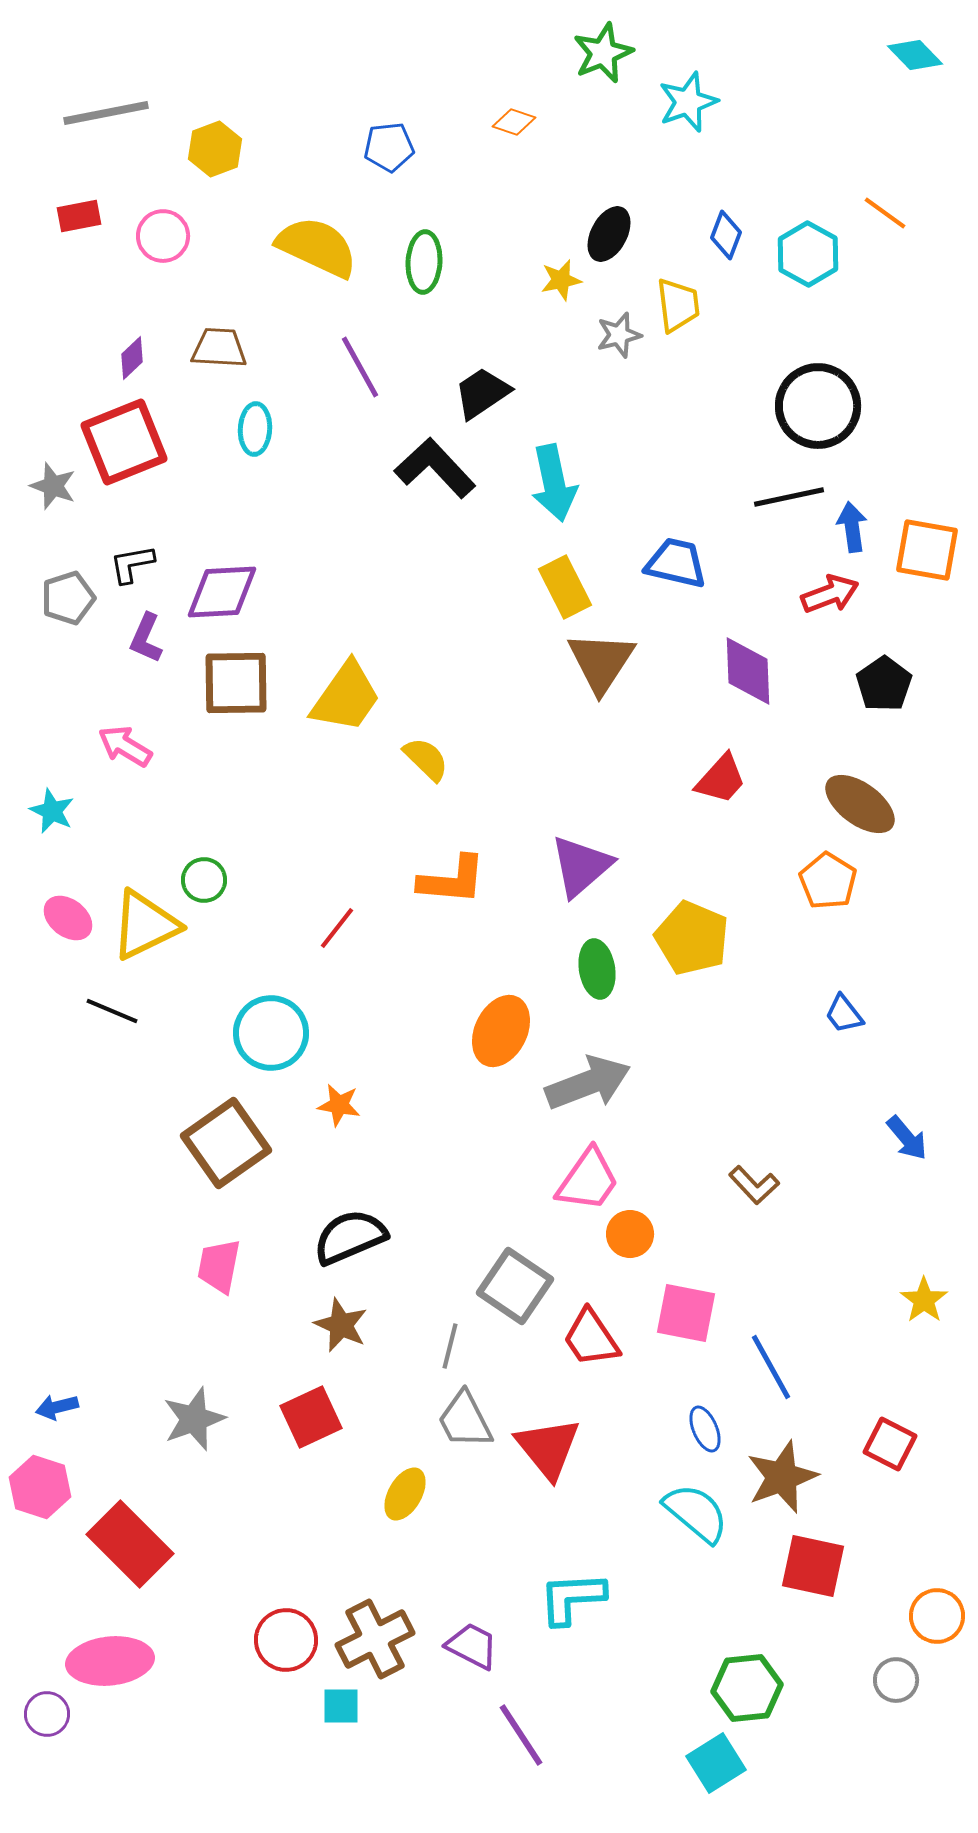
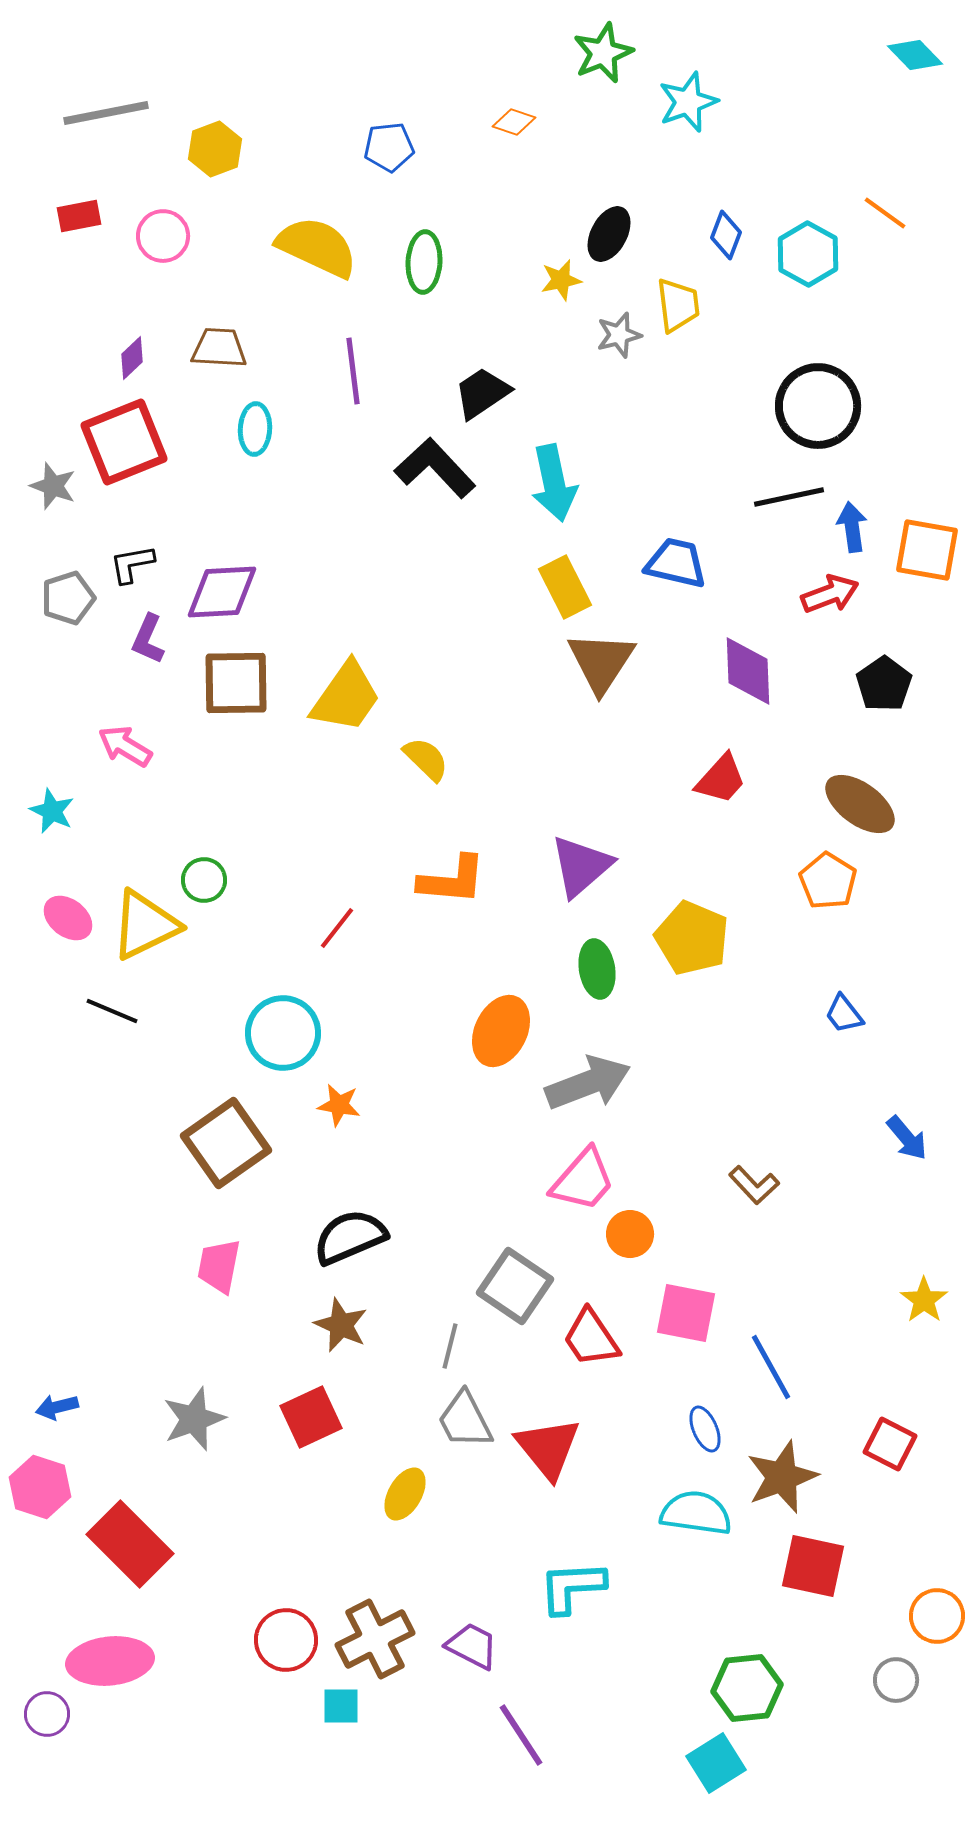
purple line at (360, 367): moved 7 px left, 4 px down; rotated 22 degrees clockwise
purple L-shape at (146, 638): moved 2 px right, 1 px down
cyan circle at (271, 1033): moved 12 px right
pink trapezoid at (588, 1180): moved 5 px left; rotated 6 degrees clockwise
cyan semicircle at (696, 1513): rotated 32 degrees counterclockwise
cyan L-shape at (572, 1598): moved 11 px up
